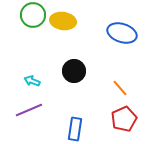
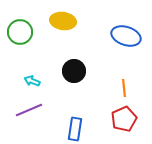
green circle: moved 13 px left, 17 px down
blue ellipse: moved 4 px right, 3 px down
orange line: moved 4 px right; rotated 36 degrees clockwise
